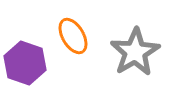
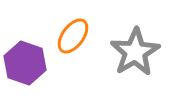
orange ellipse: rotated 66 degrees clockwise
